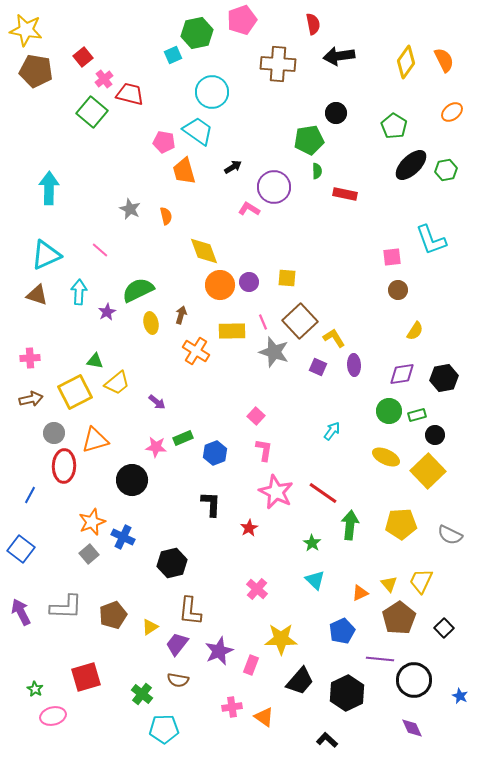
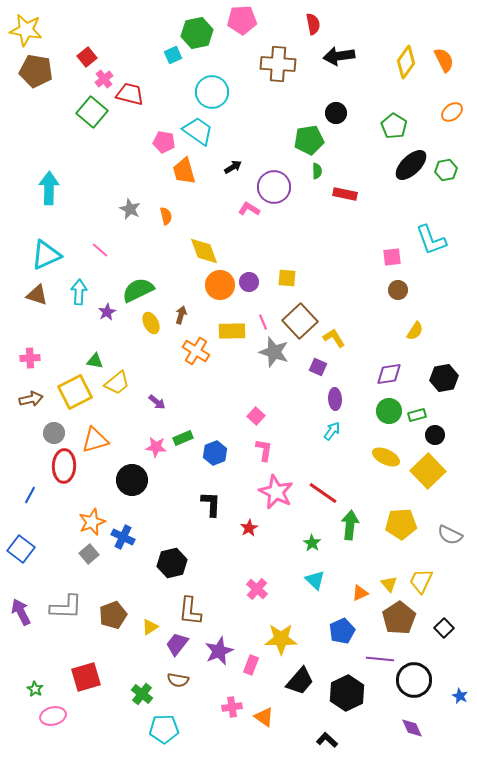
pink pentagon at (242, 20): rotated 16 degrees clockwise
red square at (83, 57): moved 4 px right
yellow ellipse at (151, 323): rotated 15 degrees counterclockwise
purple ellipse at (354, 365): moved 19 px left, 34 px down
purple diamond at (402, 374): moved 13 px left
